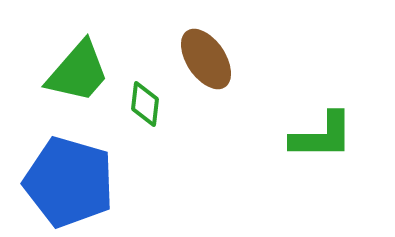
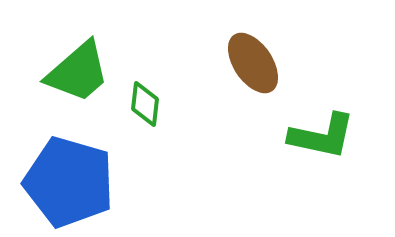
brown ellipse: moved 47 px right, 4 px down
green trapezoid: rotated 8 degrees clockwise
green L-shape: rotated 12 degrees clockwise
